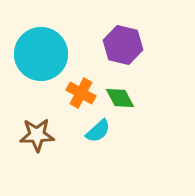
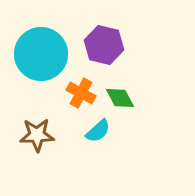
purple hexagon: moved 19 px left
